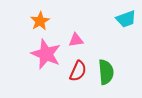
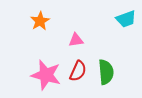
pink star: moved 21 px down; rotated 8 degrees counterclockwise
